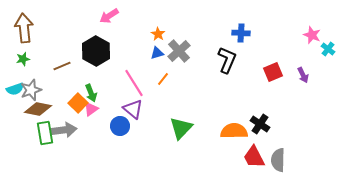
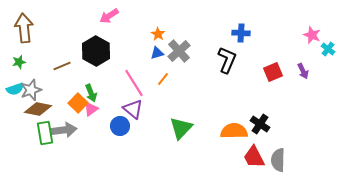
green star: moved 4 px left, 3 px down
purple arrow: moved 4 px up
